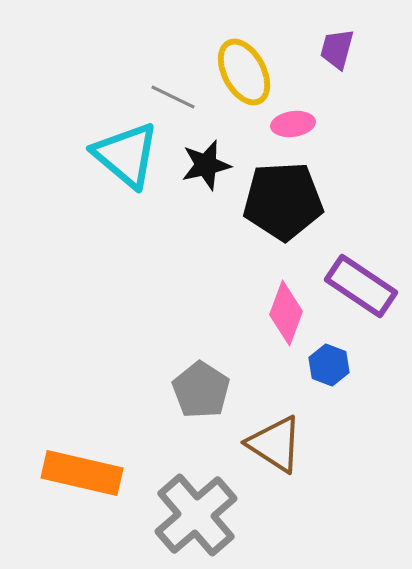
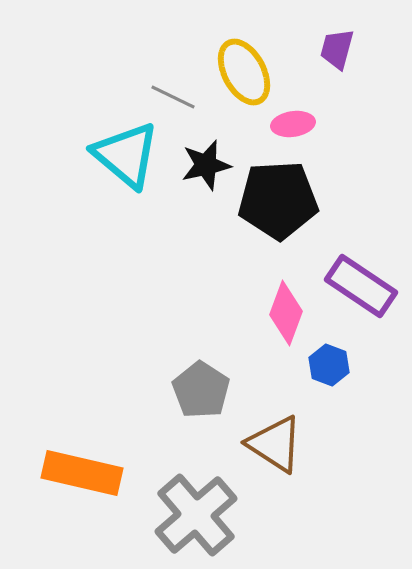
black pentagon: moved 5 px left, 1 px up
